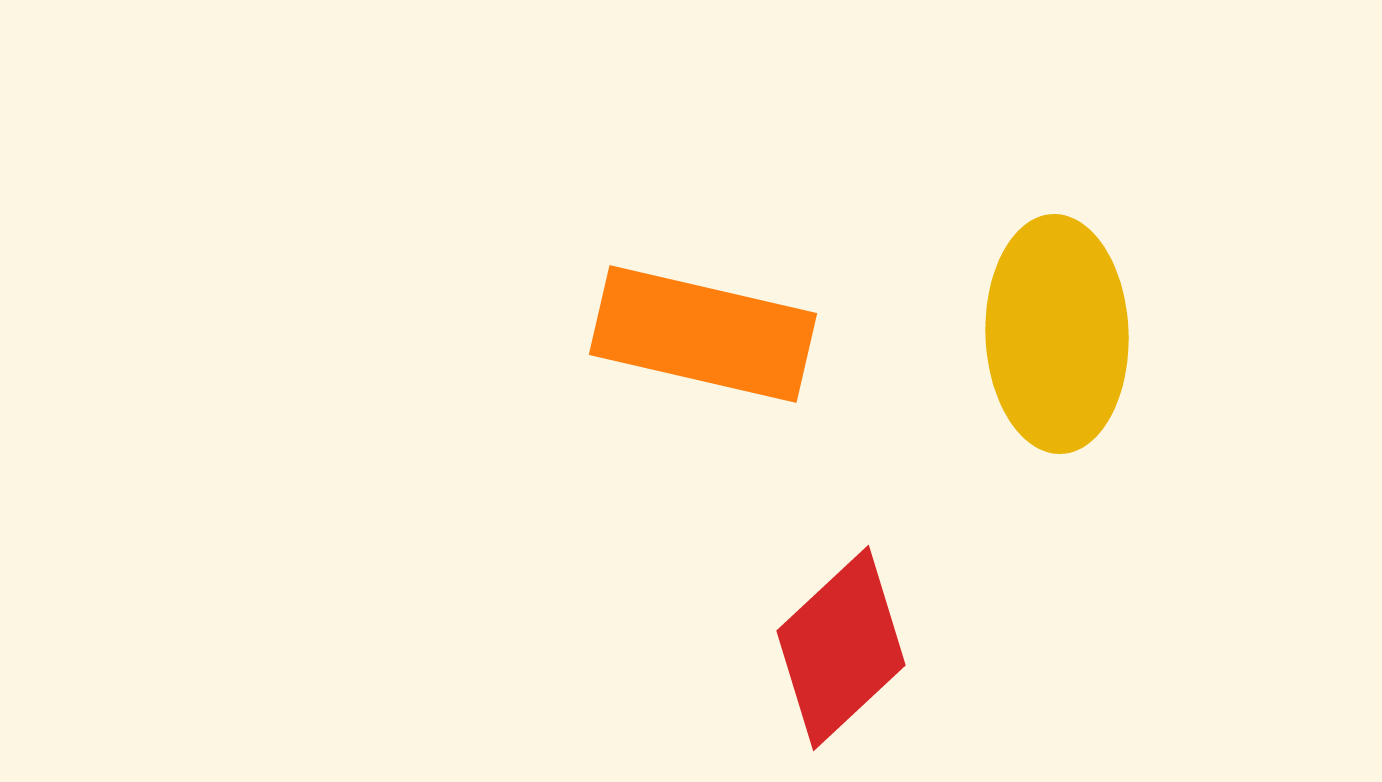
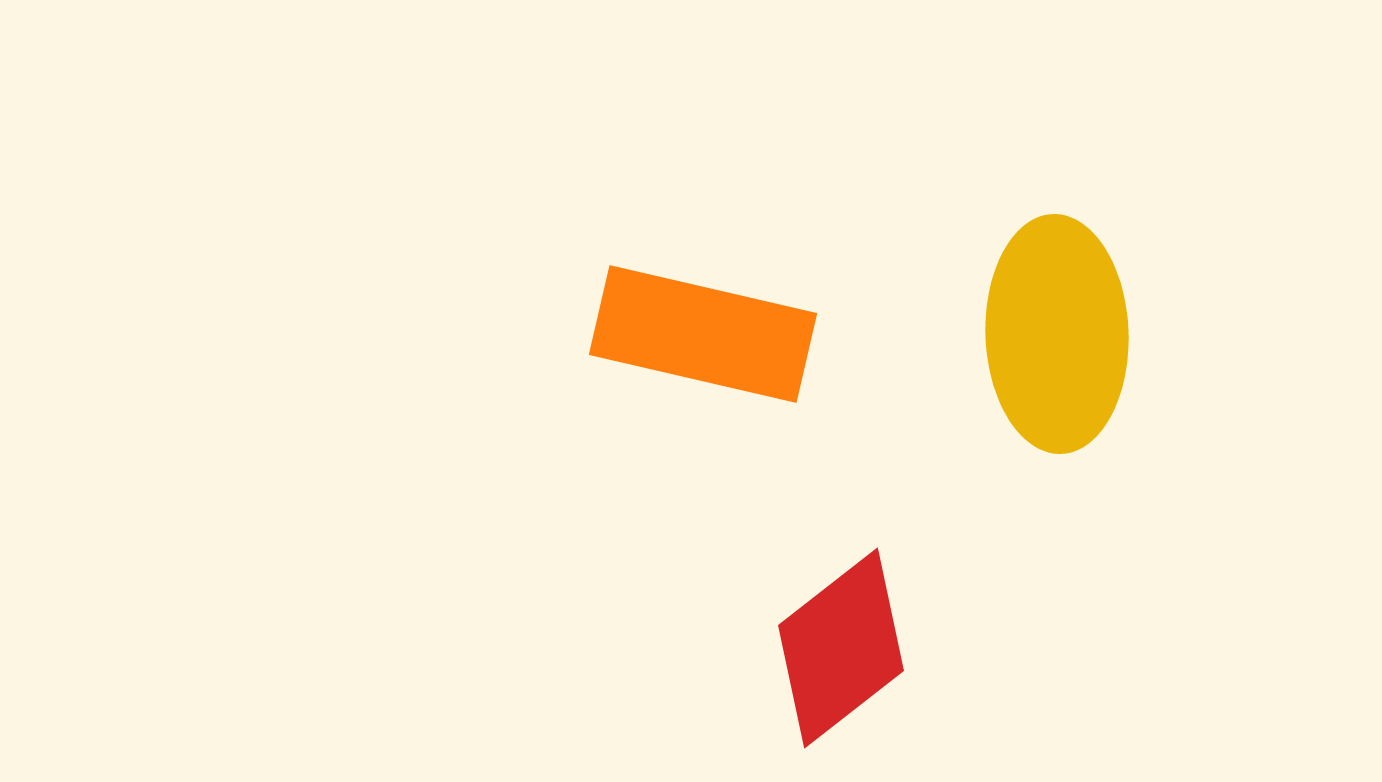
red diamond: rotated 5 degrees clockwise
